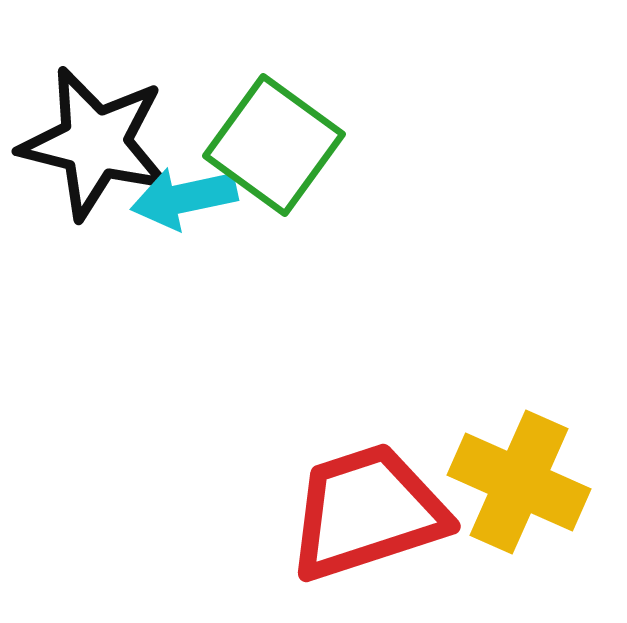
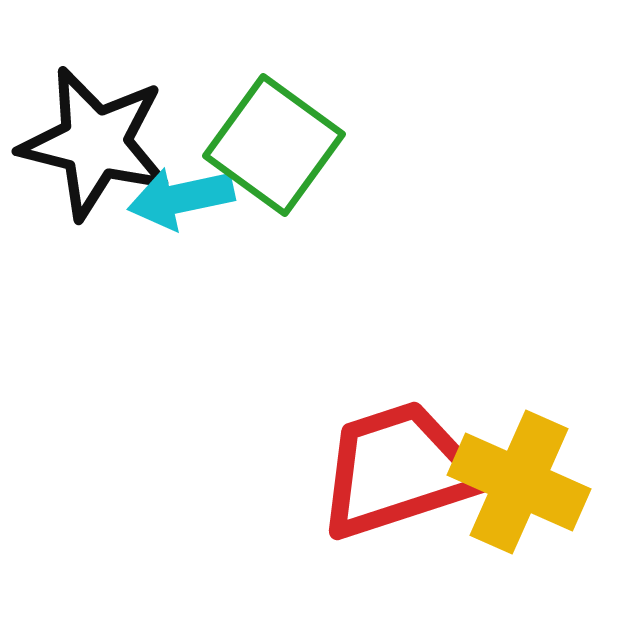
cyan arrow: moved 3 px left
red trapezoid: moved 31 px right, 42 px up
